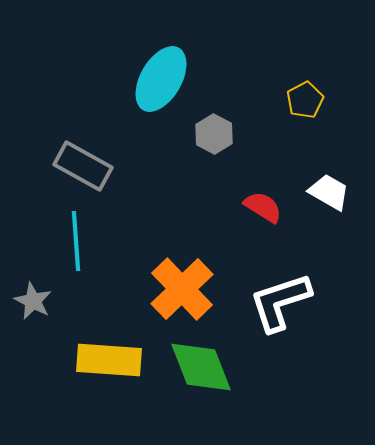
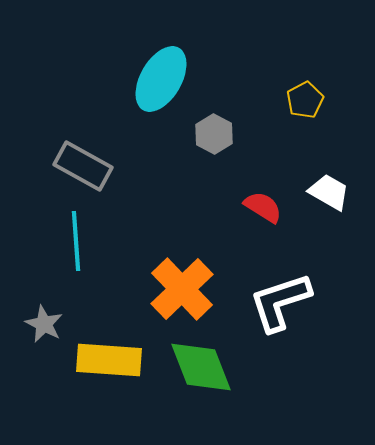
gray star: moved 11 px right, 23 px down
